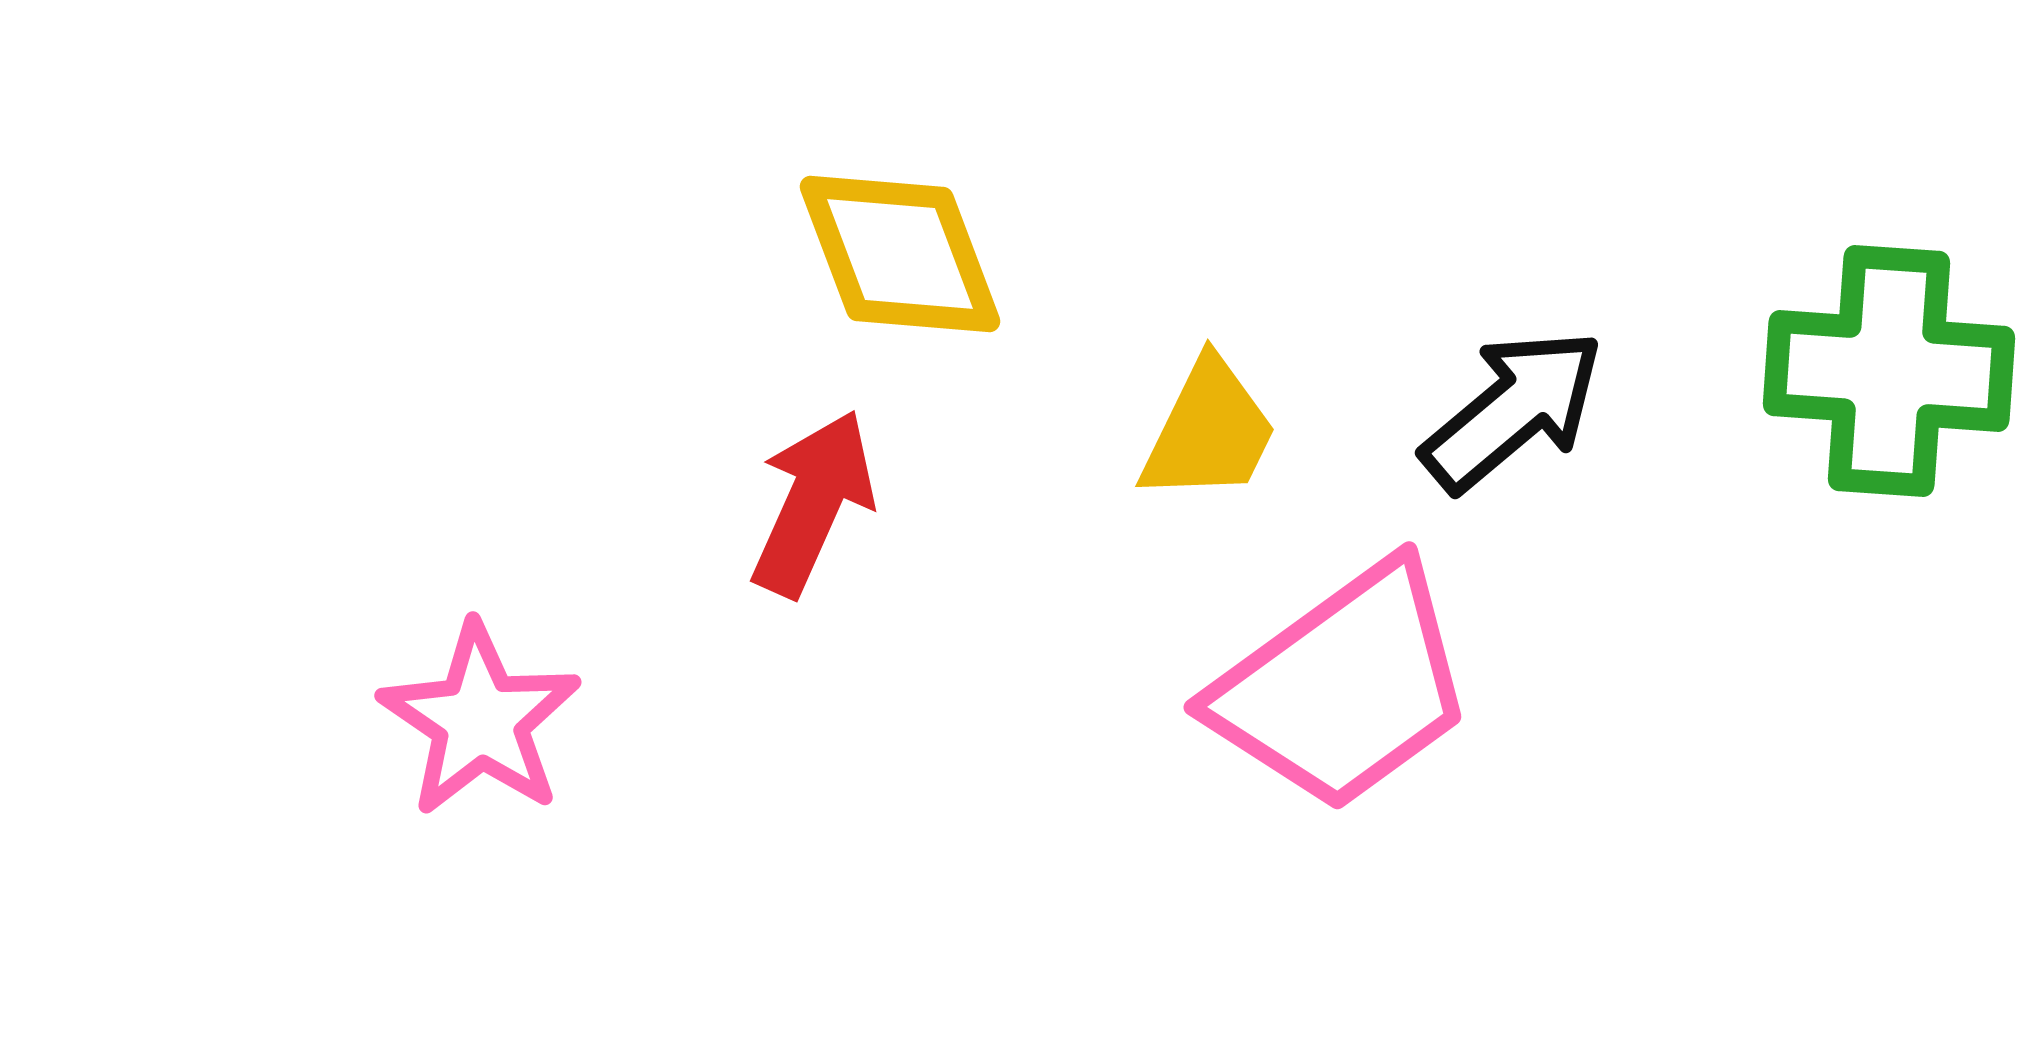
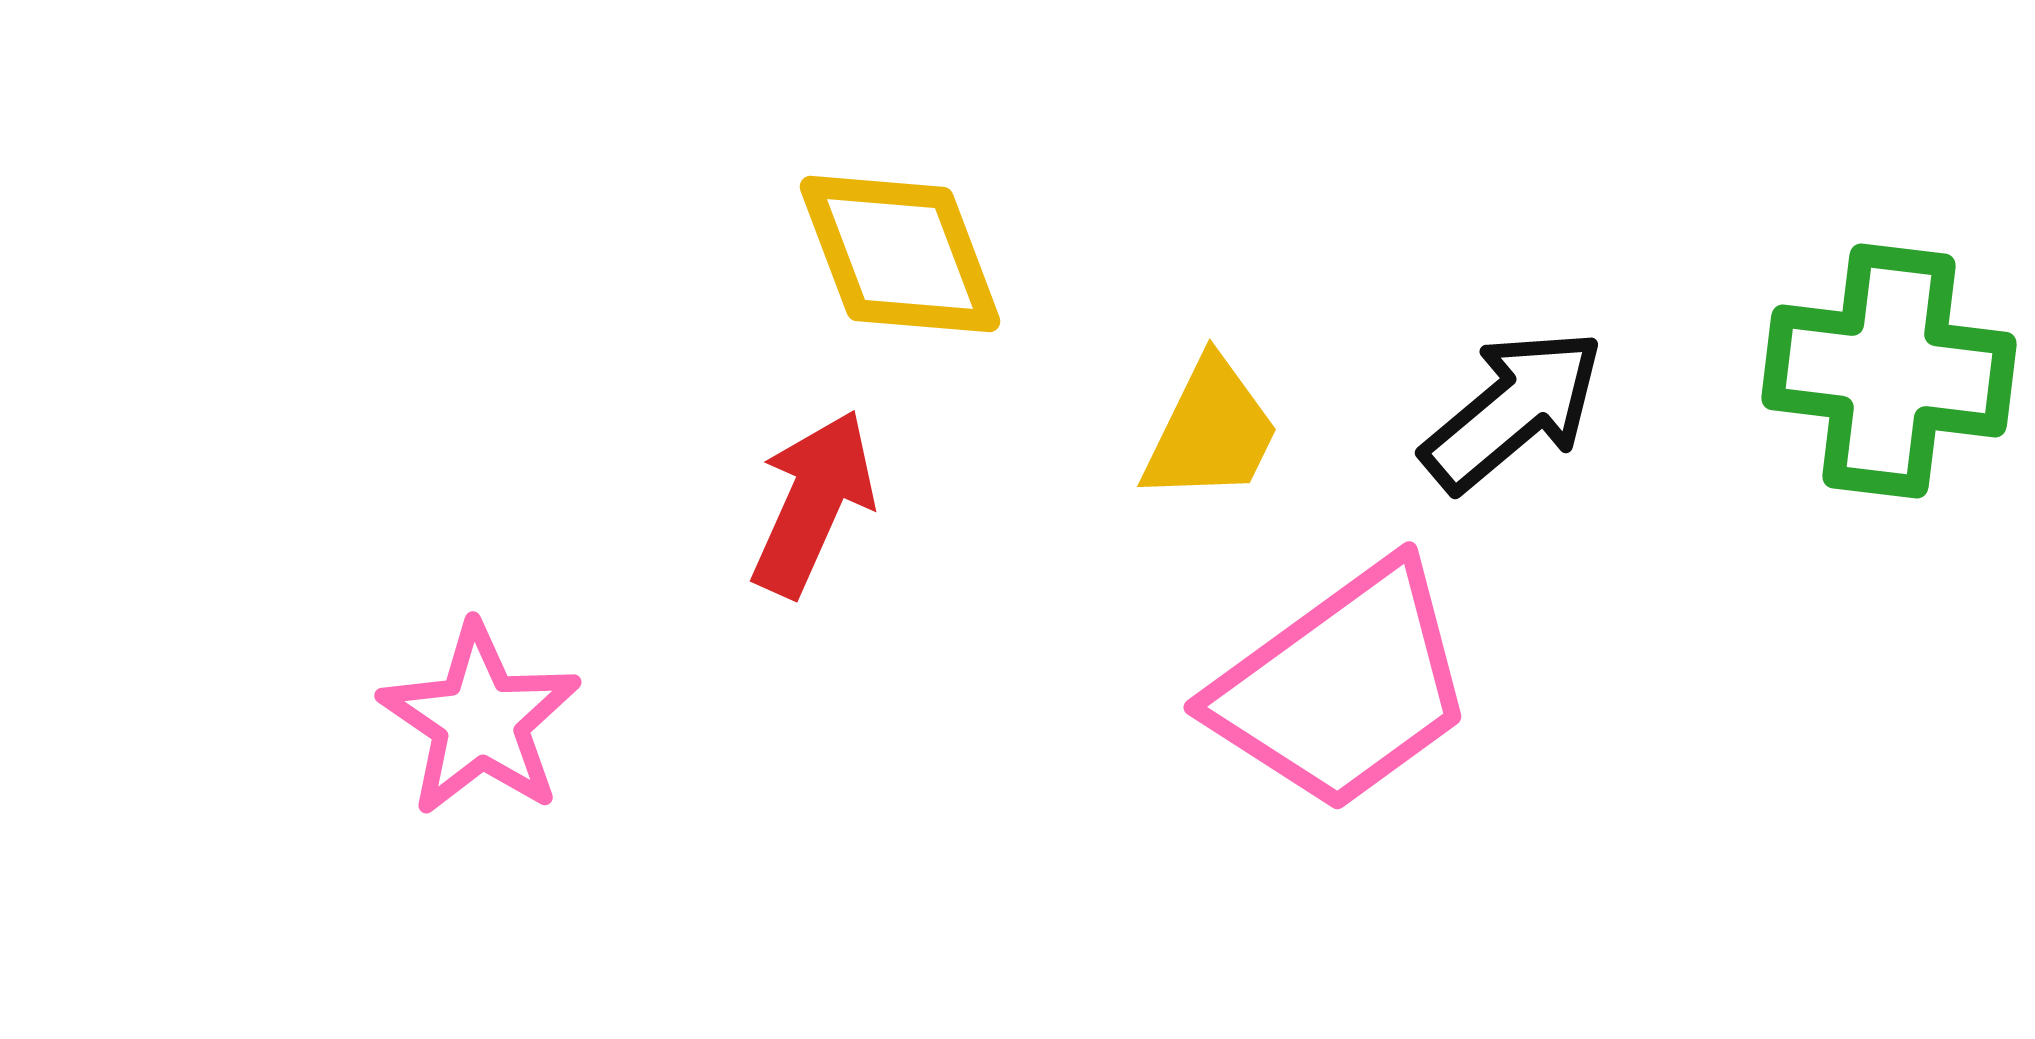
green cross: rotated 3 degrees clockwise
yellow trapezoid: moved 2 px right
